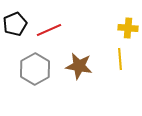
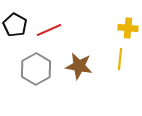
black pentagon: moved 1 px down; rotated 20 degrees counterclockwise
yellow line: rotated 10 degrees clockwise
gray hexagon: moved 1 px right
